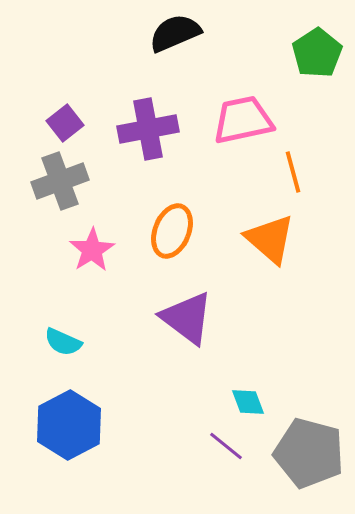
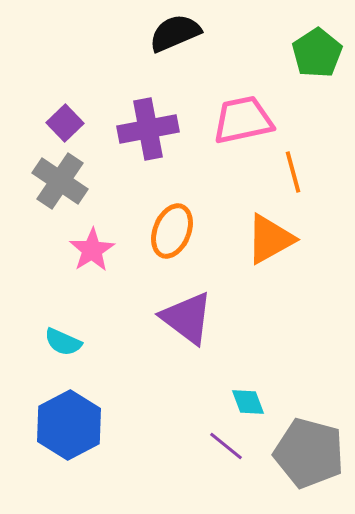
purple square: rotated 6 degrees counterclockwise
gray cross: rotated 36 degrees counterclockwise
orange triangle: rotated 50 degrees clockwise
